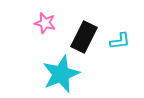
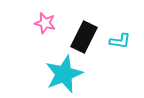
cyan L-shape: rotated 15 degrees clockwise
cyan star: moved 3 px right
